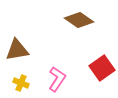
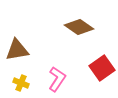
brown diamond: moved 7 px down
